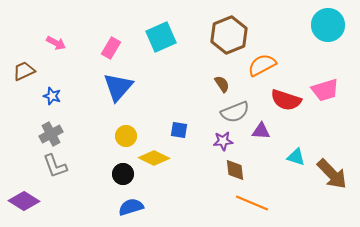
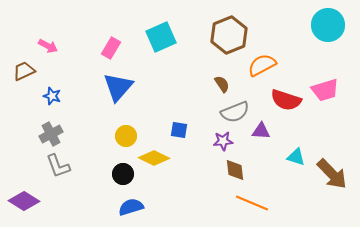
pink arrow: moved 8 px left, 3 px down
gray L-shape: moved 3 px right
